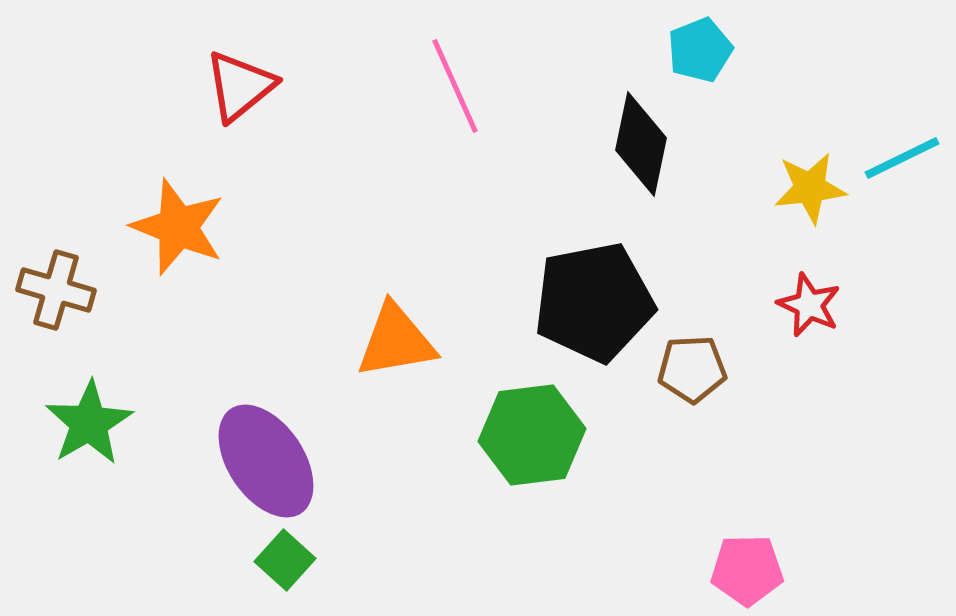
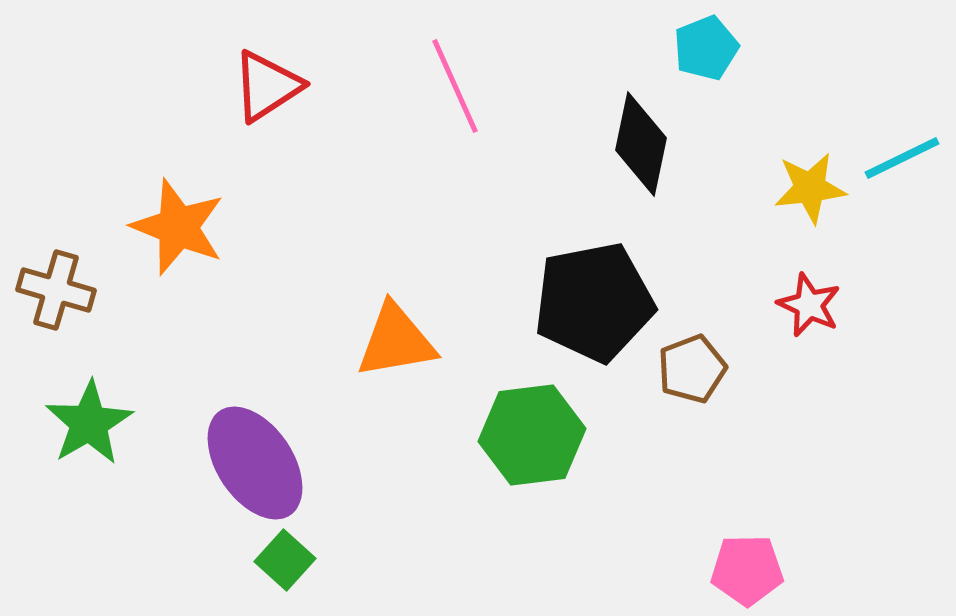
cyan pentagon: moved 6 px right, 2 px up
red triangle: moved 27 px right; rotated 6 degrees clockwise
brown pentagon: rotated 18 degrees counterclockwise
purple ellipse: moved 11 px left, 2 px down
